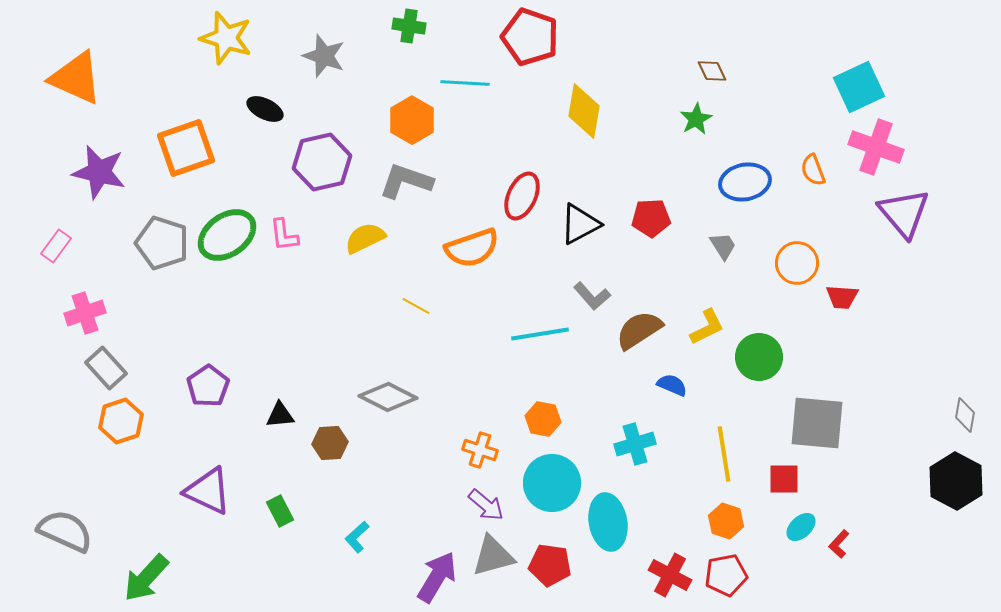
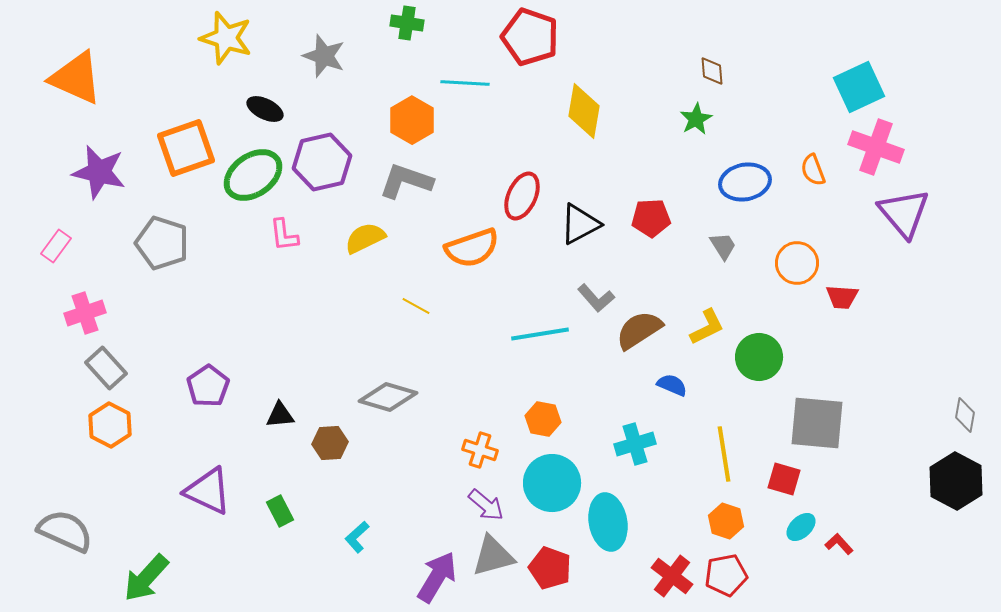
green cross at (409, 26): moved 2 px left, 3 px up
brown diamond at (712, 71): rotated 20 degrees clockwise
green ellipse at (227, 235): moved 26 px right, 60 px up
gray L-shape at (592, 296): moved 4 px right, 2 px down
gray diamond at (388, 397): rotated 10 degrees counterclockwise
orange hexagon at (121, 421): moved 11 px left, 4 px down; rotated 15 degrees counterclockwise
red square at (784, 479): rotated 16 degrees clockwise
red L-shape at (839, 544): rotated 96 degrees clockwise
red pentagon at (550, 565): moved 3 px down; rotated 12 degrees clockwise
red cross at (670, 575): moved 2 px right, 1 px down; rotated 9 degrees clockwise
